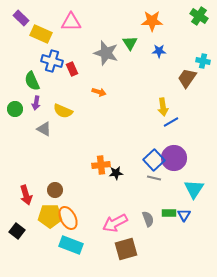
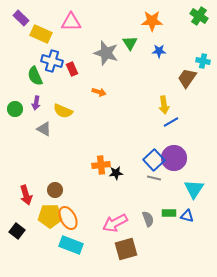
green semicircle: moved 3 px right, 5 px up
yellow arrow: moved 1 px right, 2 px up
blue triangle: moved 3 px right, 1 px down; rotated 48 degrees counterclockwise
